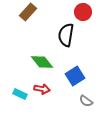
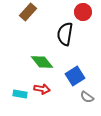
black semicircle: moved 1 px left, 1 px up
cyan rectangle: rotated 16 degrees counterclockwise
gray semicircle: moved 1 px right, 4 px up
